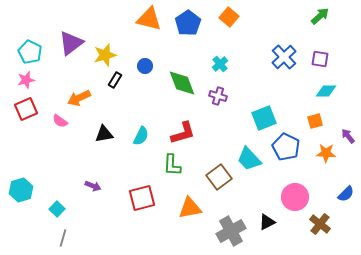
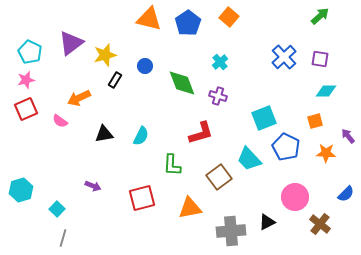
cyan cross at (220, 64): moved 2 px up
red L-shape at (183, 133): moved 18 px right
gray cross at (231, 231): rotated 24 degrees clockwise
